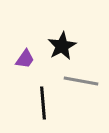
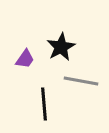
black star: moved 1 px left, 1 px down
black line: moved 1 px right, 1 px down
